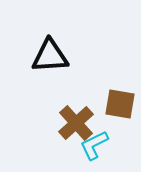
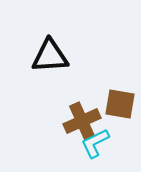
brown cross: moved 6 px right, 2 px up; rotated 18 degrees clockwise
cyan L-shape: moved 1 px right, 2 px up
